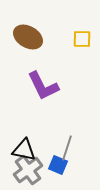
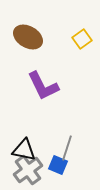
yellow square: rotated 36 degrees counterclockwise
